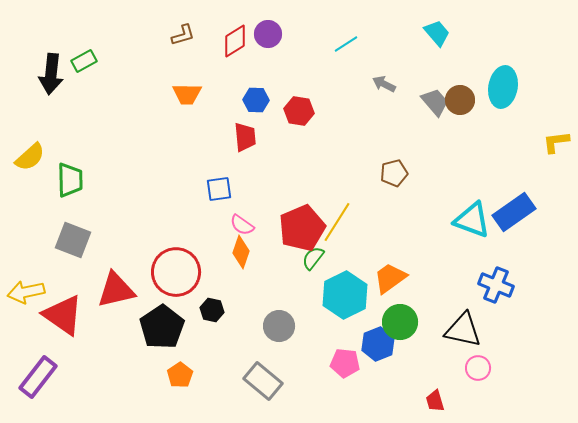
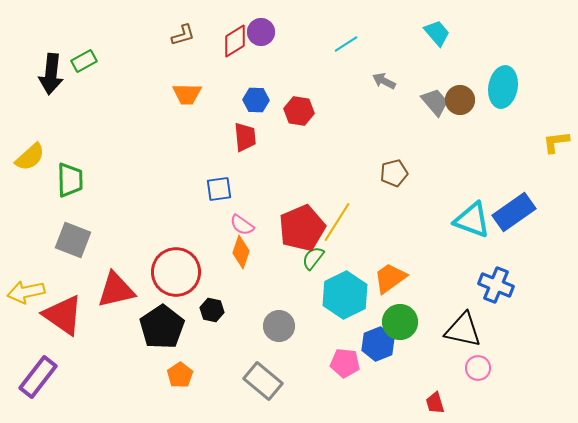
purple circle at (268, 34): moved 7 px left, 2 px up
gray arrow at (384, 84): moved 3 px up
red trapezoid at (435, 401): moved 2 px down
